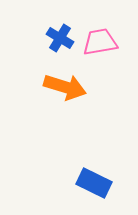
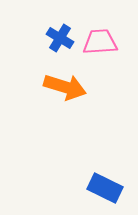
pink trapezoid: rotated 6 degrees clockwise
blue rectangle: moved 11 px right, 5 px down
